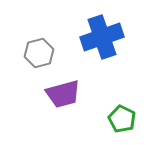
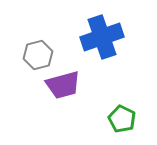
gray hexagon: moved 1 px left, 2 px down
purple trapezoid: moved 9 px up
